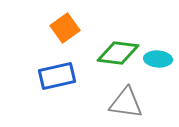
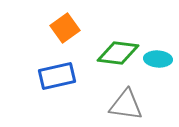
gray triangle: moved 2 px down
